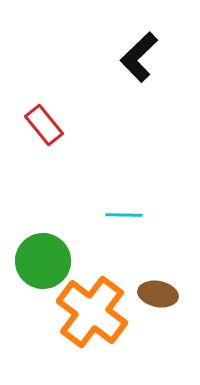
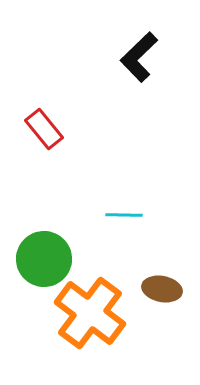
red rectangle: moved 4 px down
green circle: moved 1 px right, 2 px up
brown ellipse: moved 4 px right, 5 px up
orange cross: moved 2 px left, 1 px down
